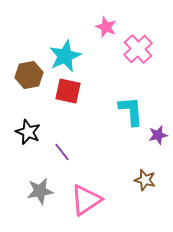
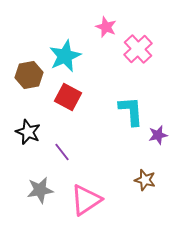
red square: moved 6 px down; rotated 16 degrees clockwise
gray star: moved 1 px up
